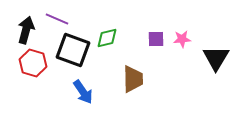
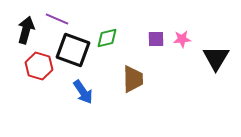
red hexagon: moved 6 px right, 3 px down
